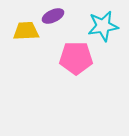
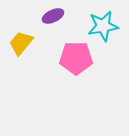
yellow trapezoid: moved 5 px left, 12 px down; rotated 48 degrees counterclockwise
